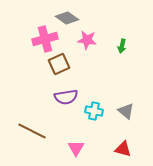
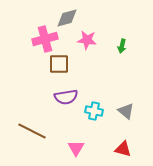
gray diamond: rotated 50 degrees counterclockwise
brown square: rotated 25 degrees clockwise
